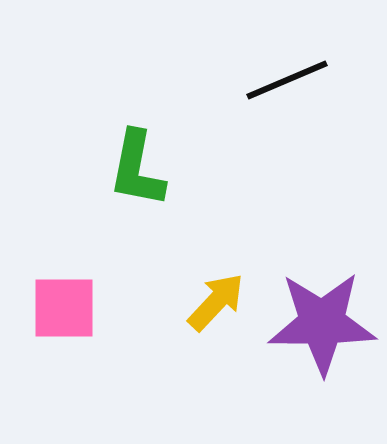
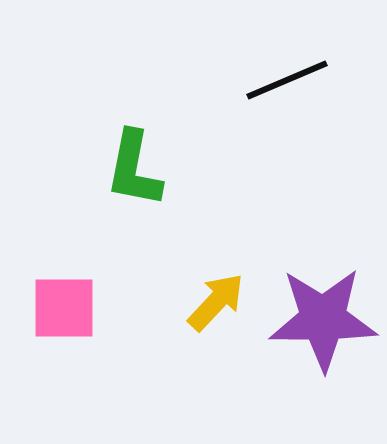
green L-shape: moved 3 px left
purple star: moved 1 px right, 4 px up
